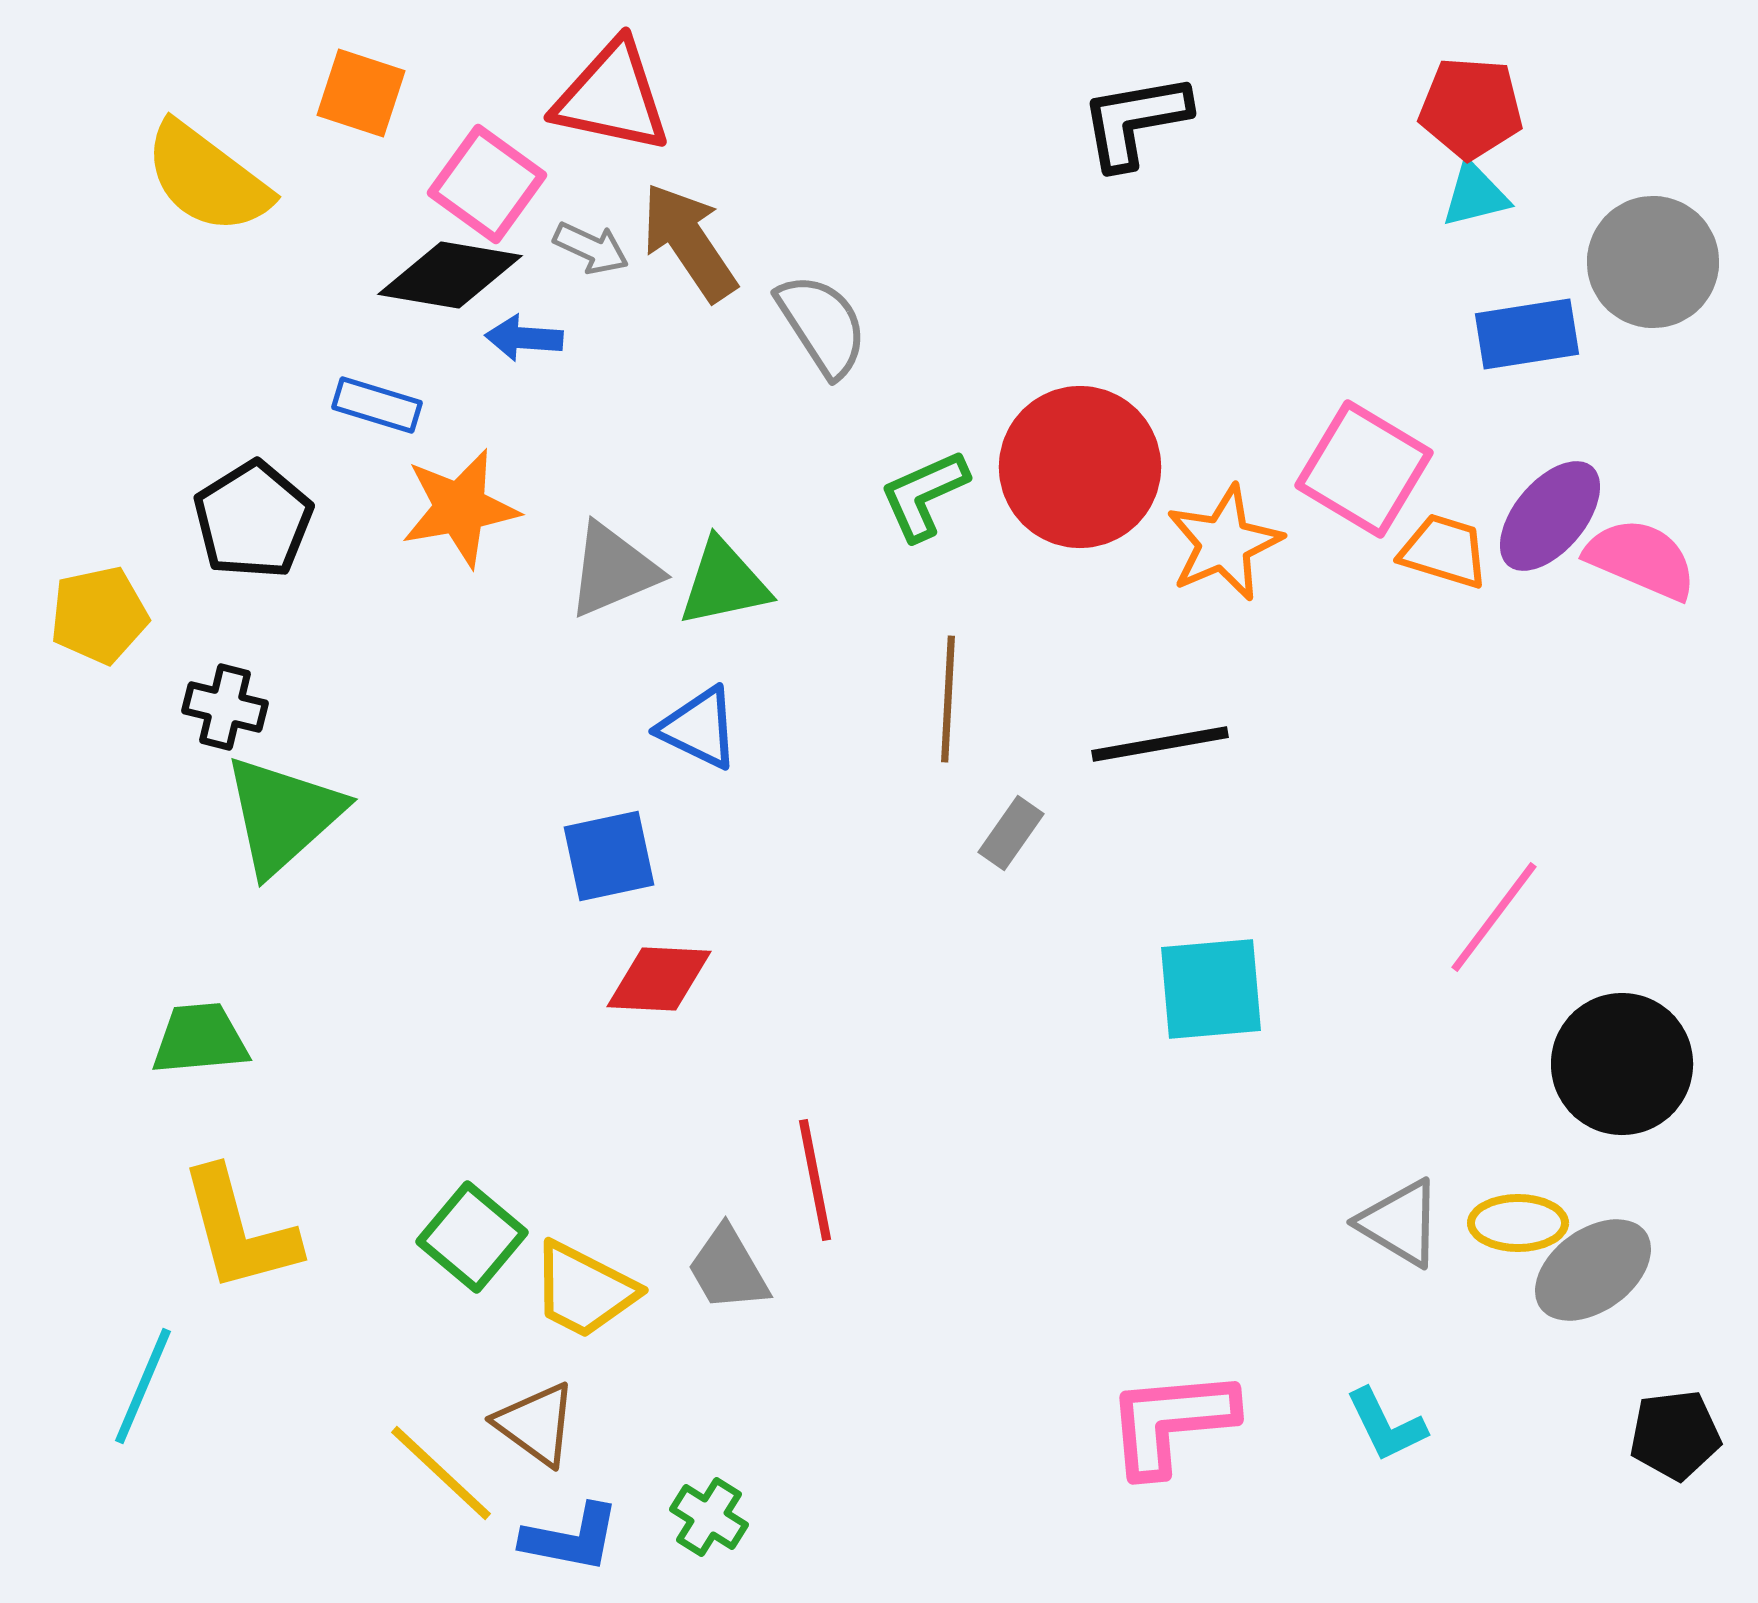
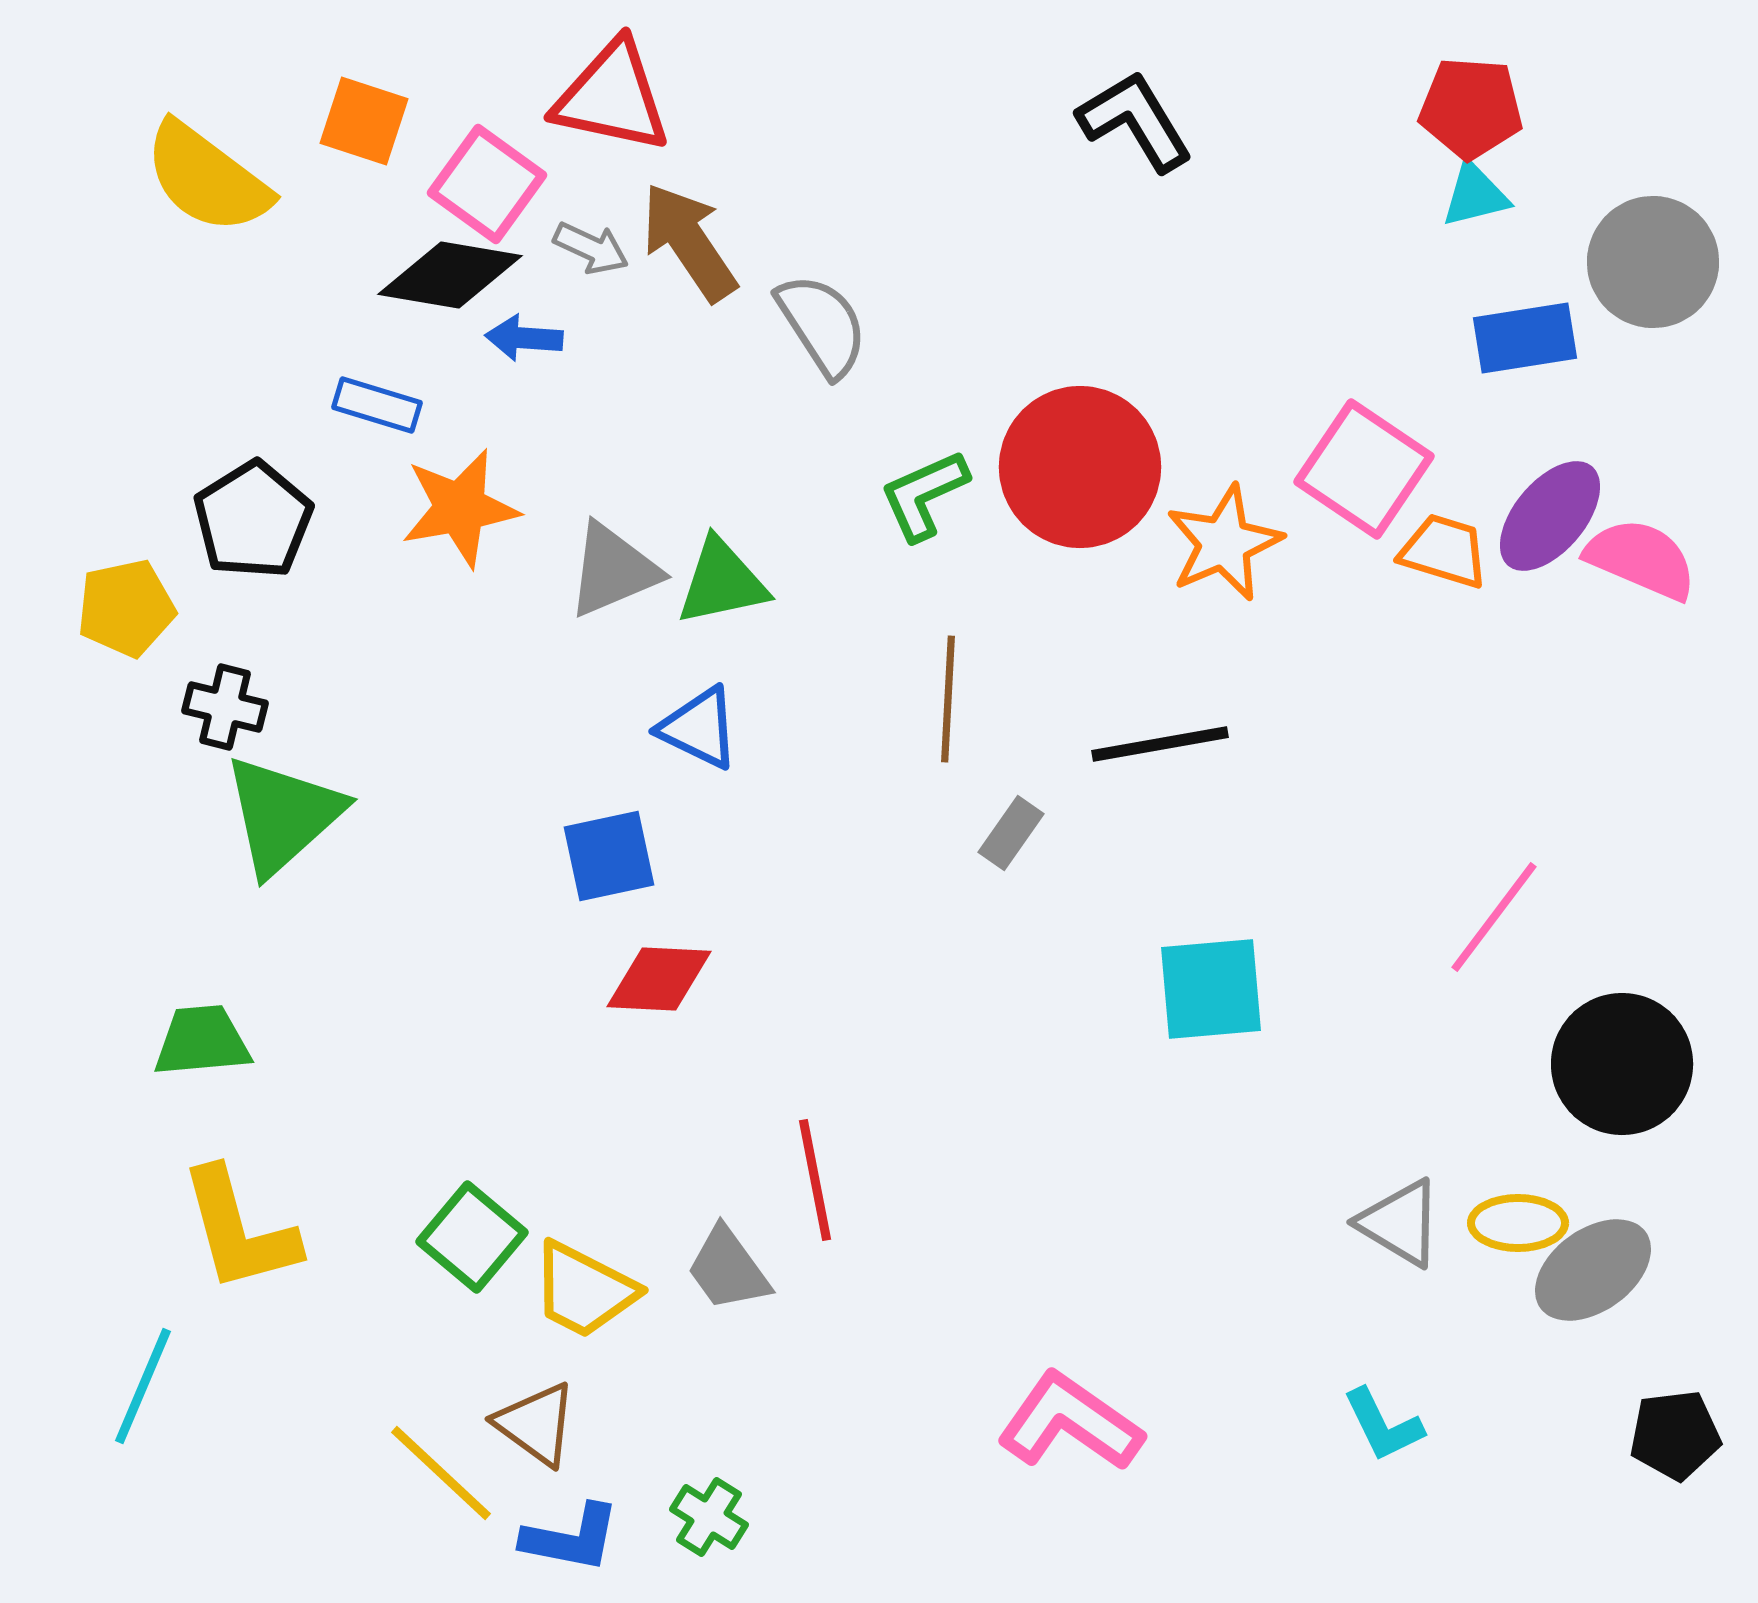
orange square at (361, 93): moved 3 px right, 28 px down
black L-shape at (1135, 121): rotated 69 degrees clockwise
blue rectangle at (1527, 334): moved 2 px left, 4 px down
pink square at (1364, 469): rotated 3 degrees clockwise
green triangle at (724, 583): moved 2 px left, 1 px up
yellow pentagon at (99, 615): moved 27 px right, 7 px up
green trapezoid at (200, 1039): moved 2 px right, 2 px down
gray trapezoid at (728, 1269): rotated 6 degrees counterclockwise
pink L-shape at (1171, 1422): moved 101 px left; rotated 40 degrees clockwise
cyan L-shape at (1386, 1425): moved 3 px left
